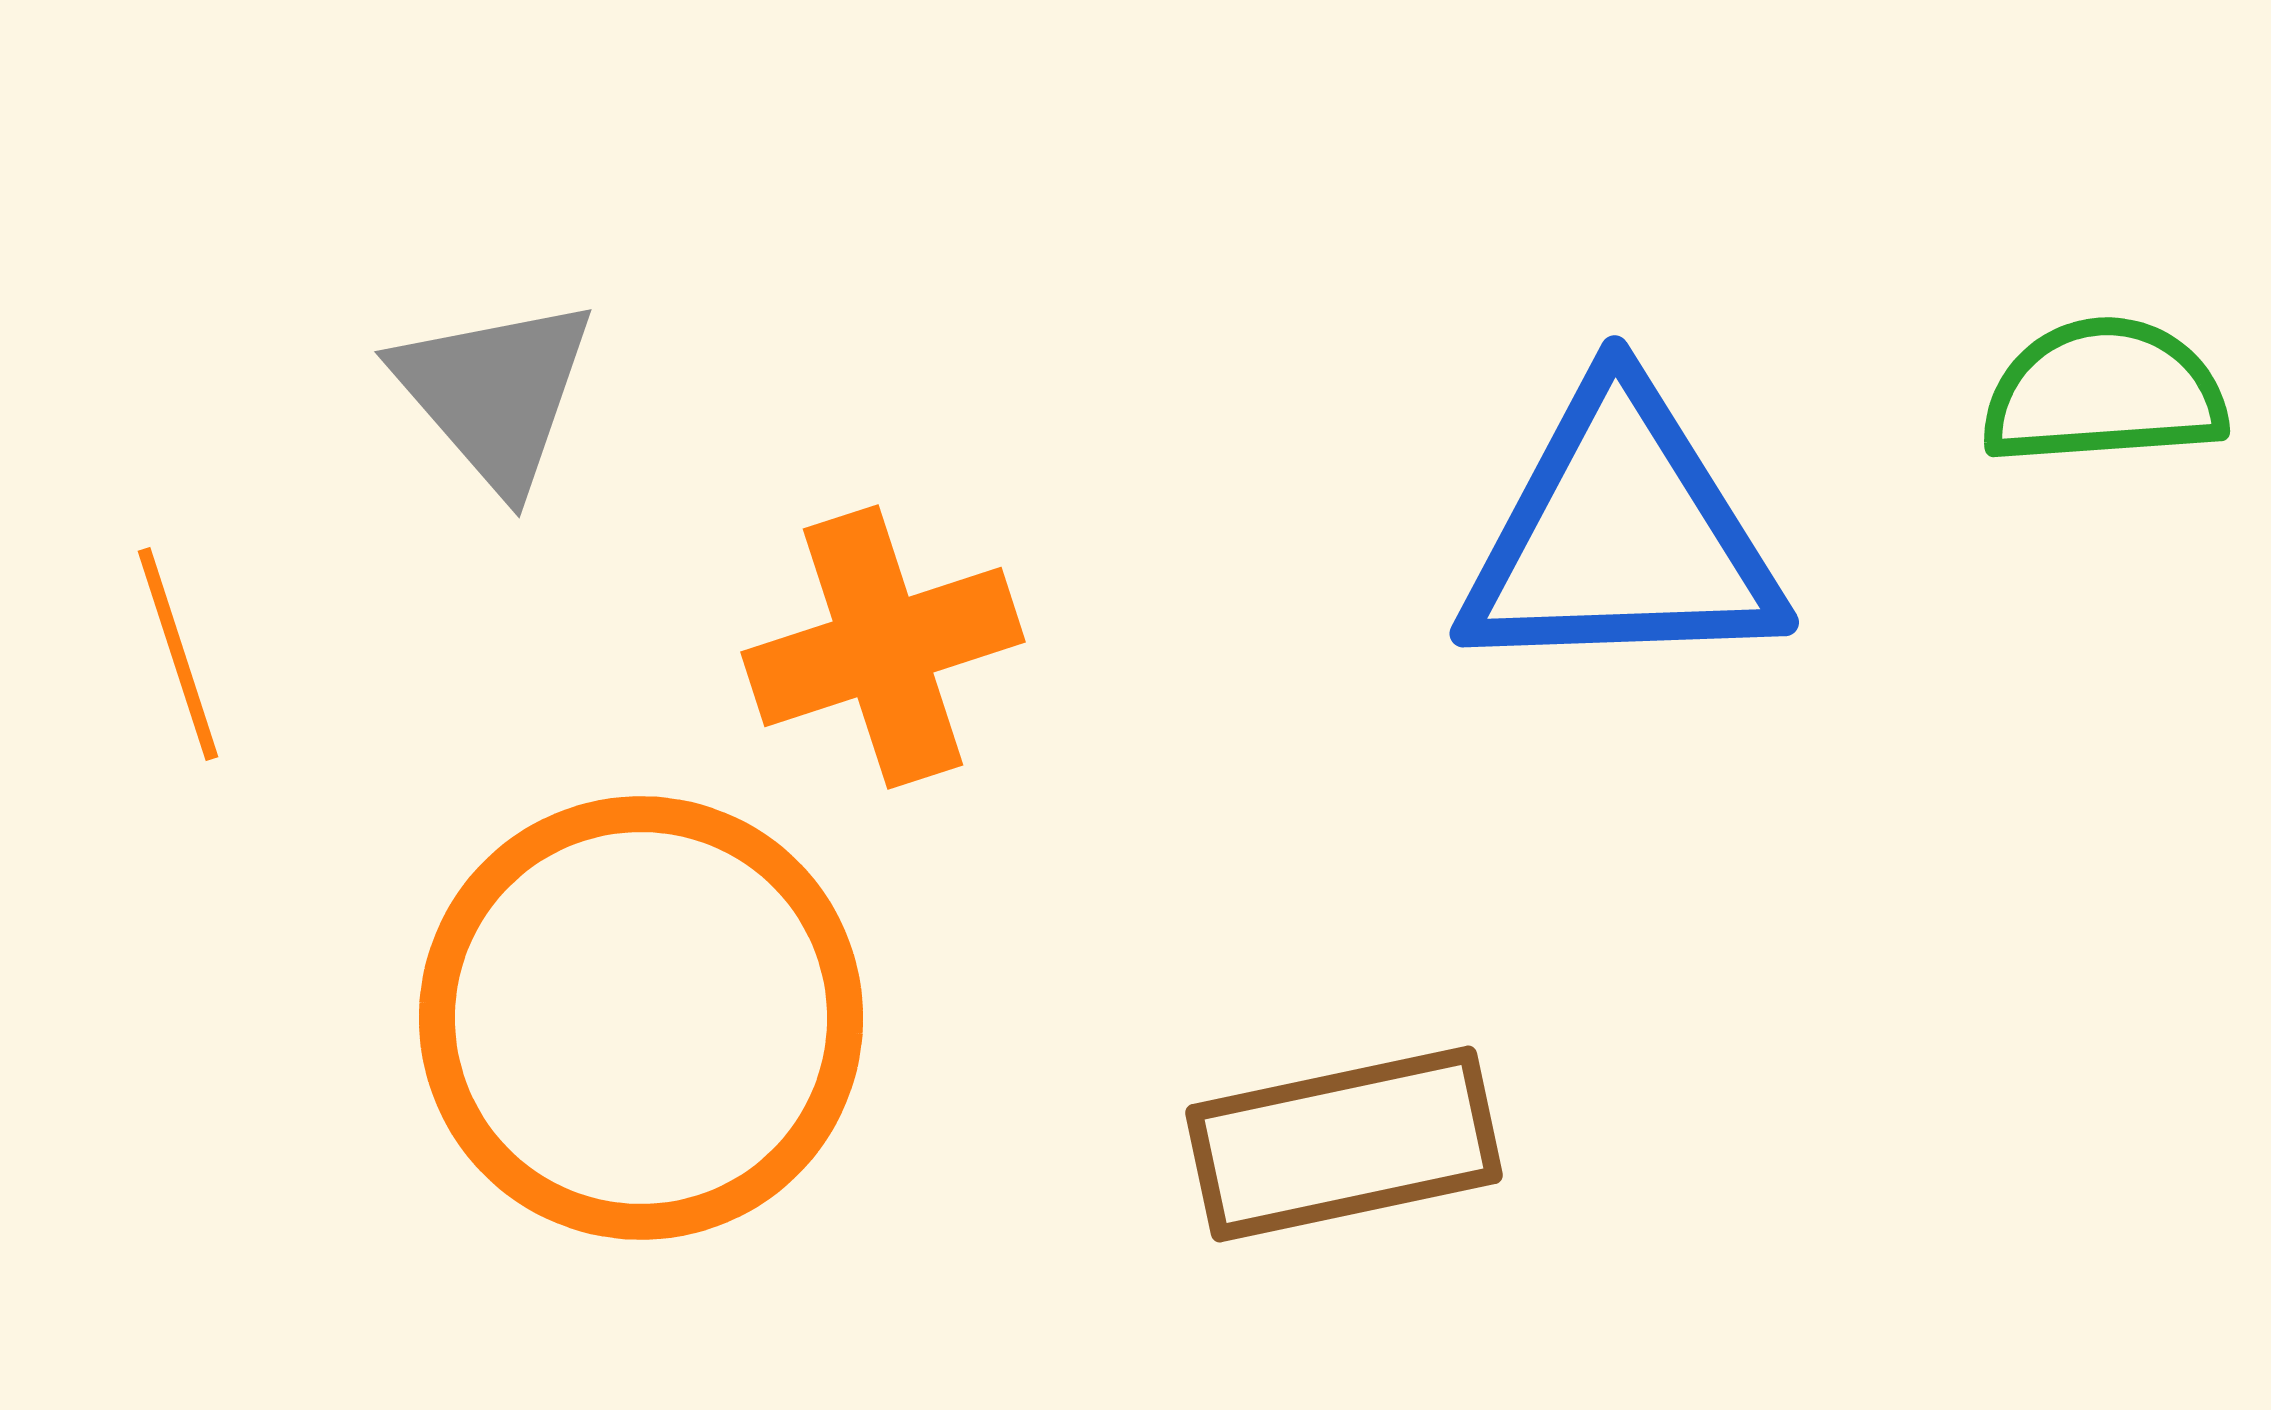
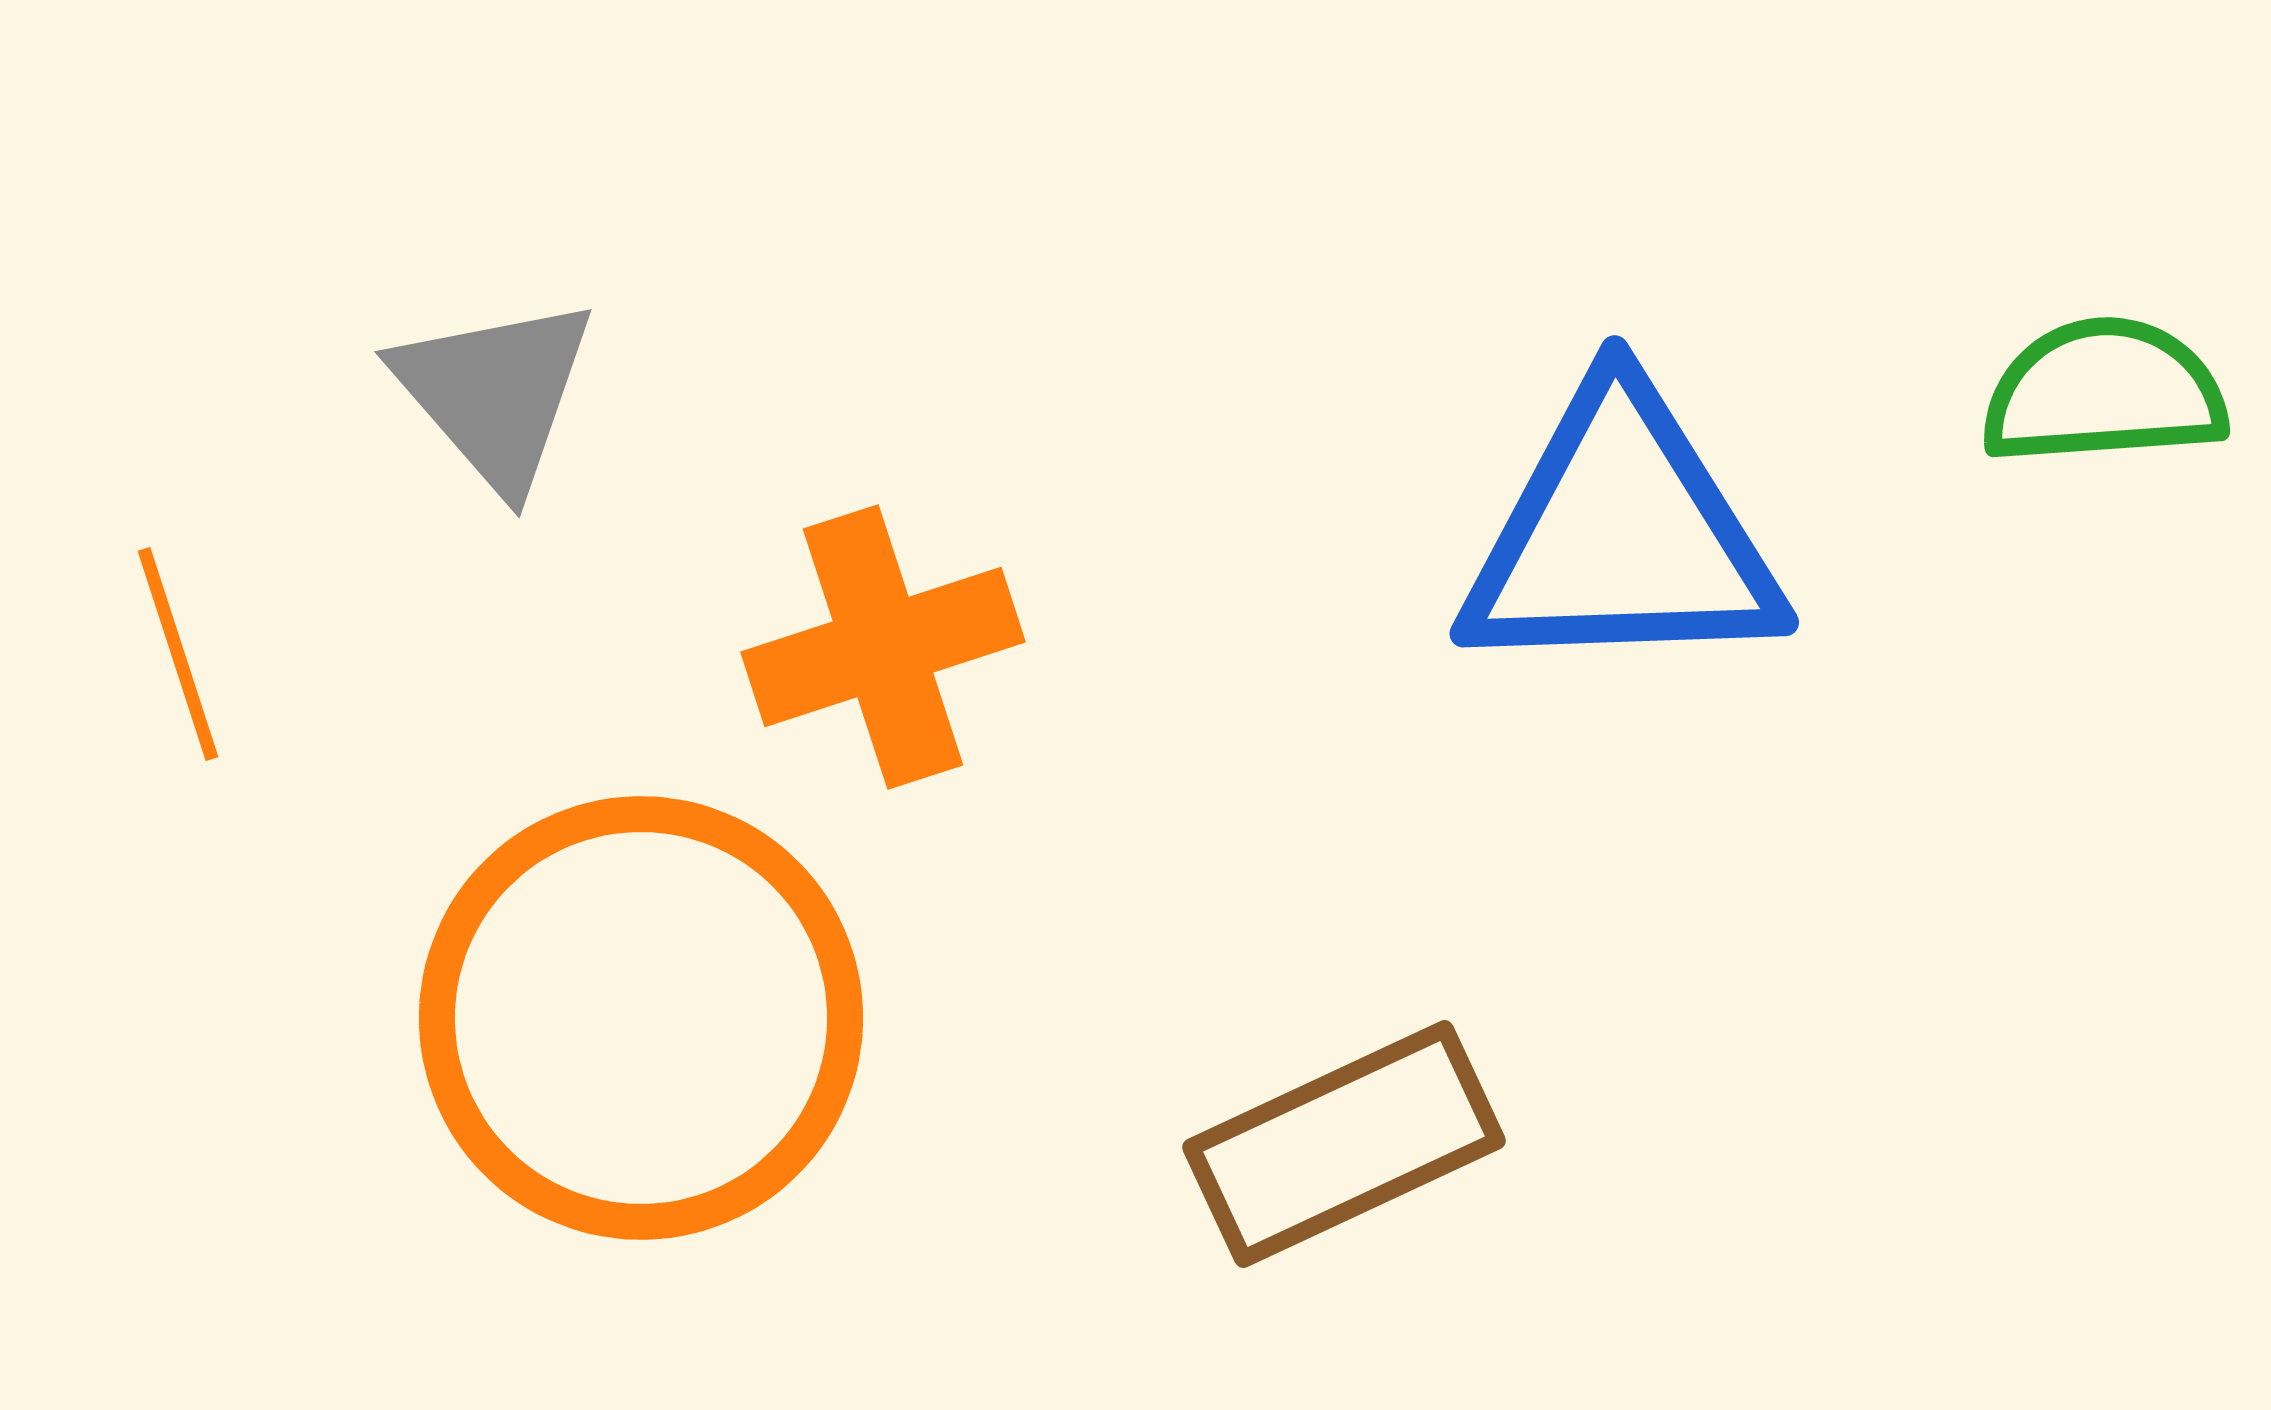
brown rectangle: rotated 13 degrees counterclockwise
